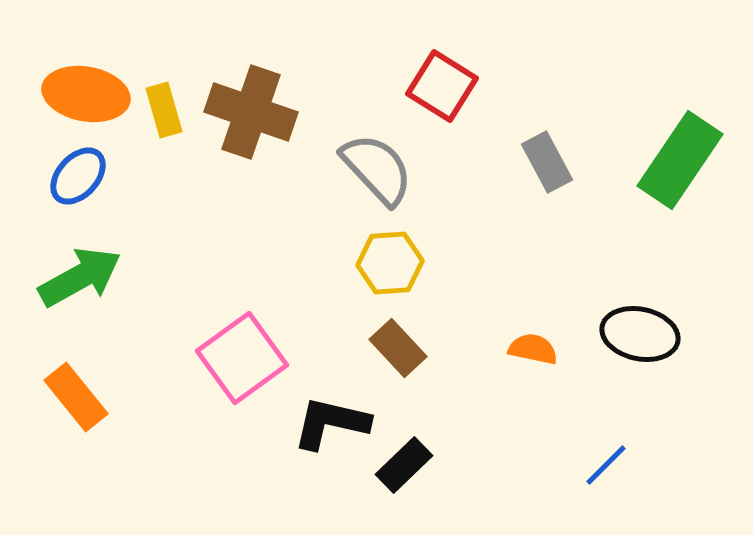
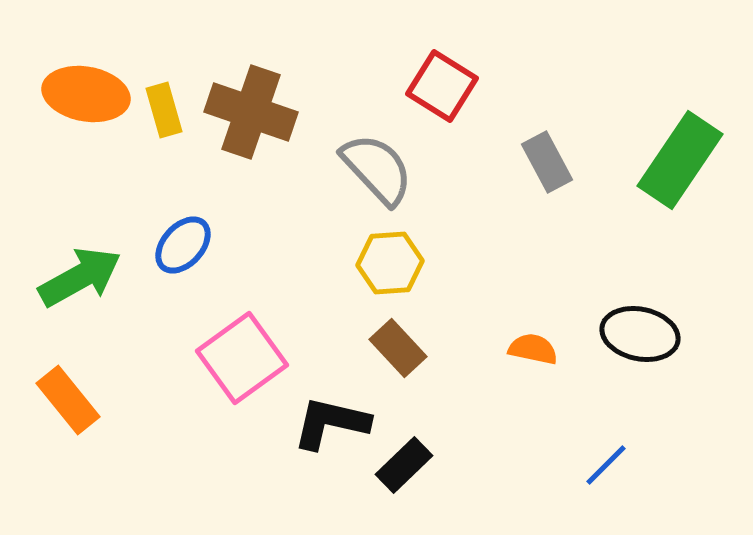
blue ellipse: moved 105 px right, 69 px down
orange rectangle: moved 8 px left, 3 px down
